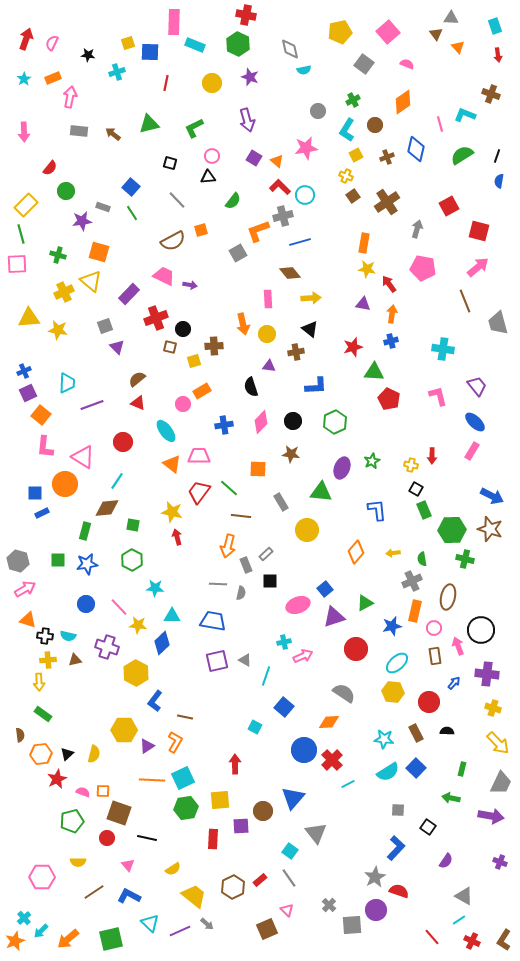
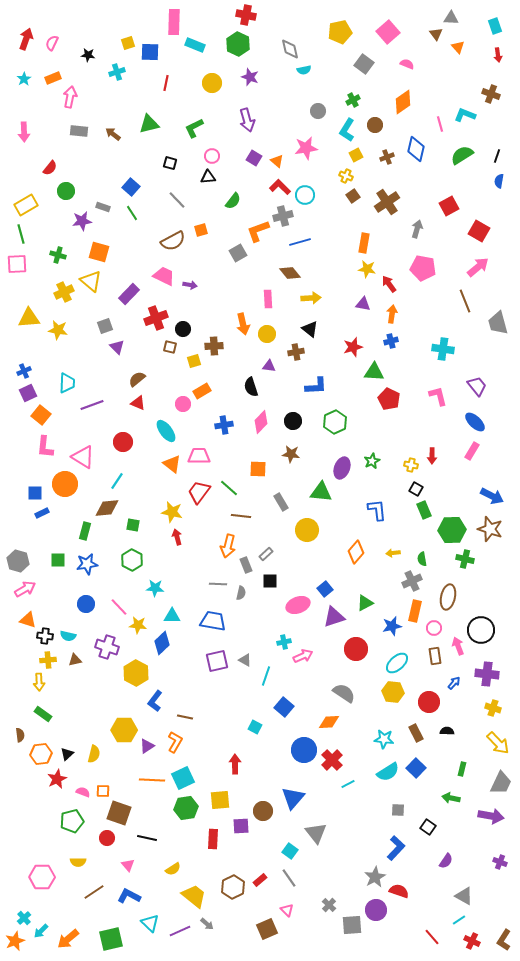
yellow rectangle at (26, 205): rotated 15 degrees clockwise
red square at (479, 231): rotated 15 degrees clockwise
